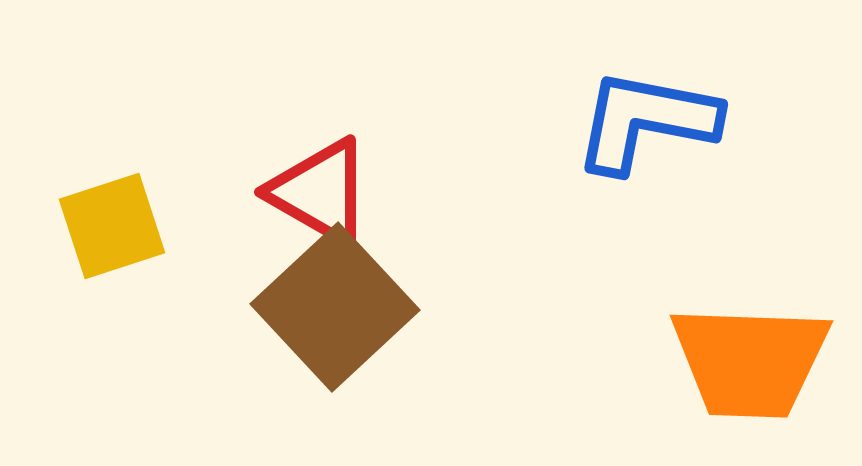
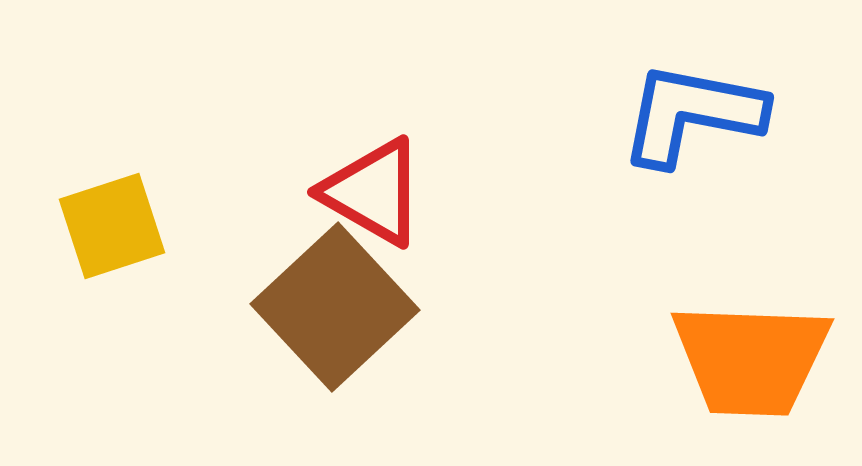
blue L-shape: moved 46 px right, 7 px up
red triangle: moved 53 px right
orange trapezoid: moved 1 px right, 2 px up
